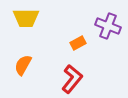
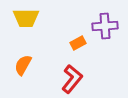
purple cross: moved 3 px left; rotated 25 degrees counterclockwise
